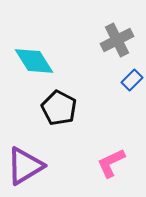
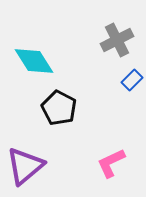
purple triangle: rotated 9 degrees counterclockwise
